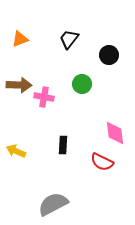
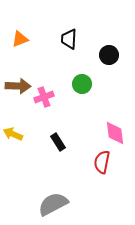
black trapezoid: rotated 35 degrees counterclockwise
brown arrow: moved 1 px left, 1 px down
pink cross: rotated 30 degrees counterclockwise
black rectangle: moved 5 px left, 3 px up; rotated 36 degrees counterclockwise
yellow arrow: moved 3 px left, 17 px up
red semicircle: rotated 75 degrees clockwise
